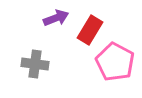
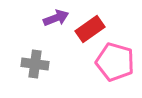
red rectangle: moved 1 px up; rotated 24 degrees clockwise
pink pentagon: rotated 12 degrees counterclockwise
